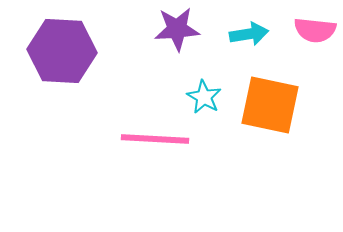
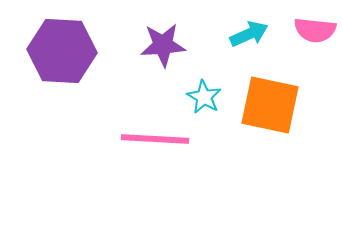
purple star: moved 14 px left, 16 px down
cyan arrow: rotated 15 degrees counterclockwise
